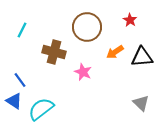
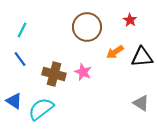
brown cross: moved 22 px down
blue line: moved 21 px up
gray triangle: rotated 12 degrees counterclockwise
